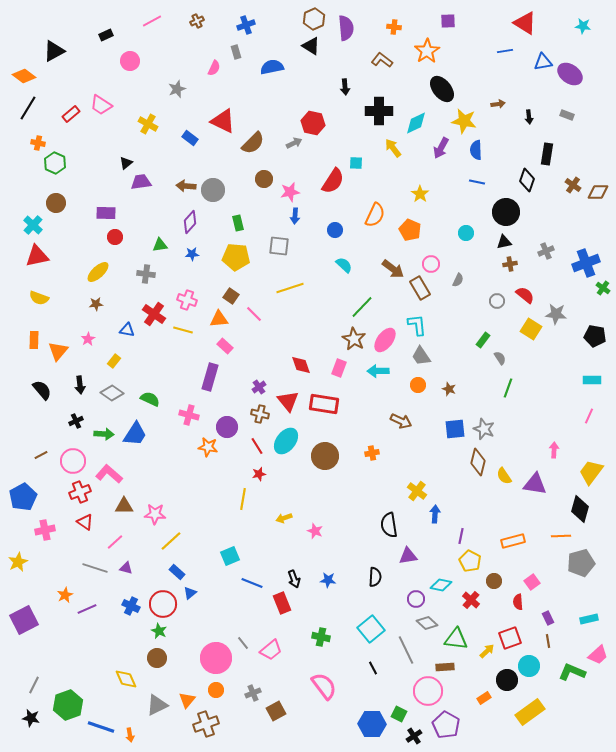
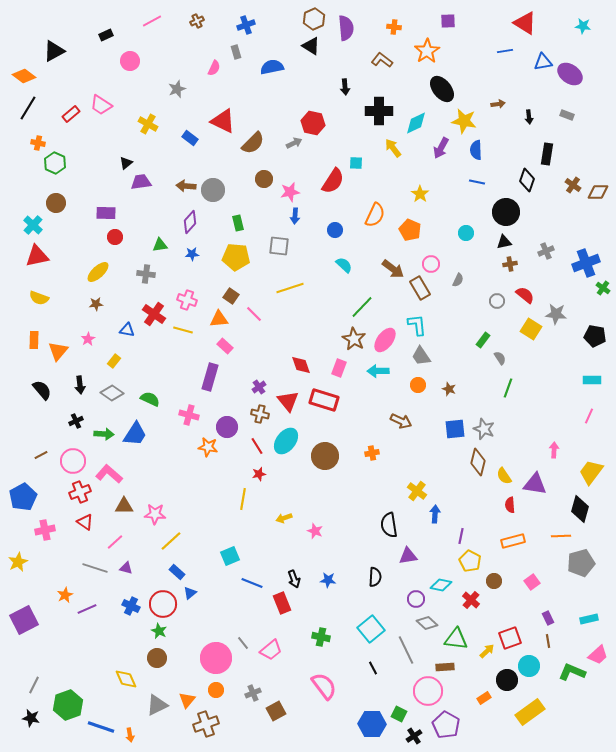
red rectangle at (324, 404): moved 4 px up; rotated 8 degrees clockwise
red semicircle at (518, 602): moved 8 px left, 97 px up
